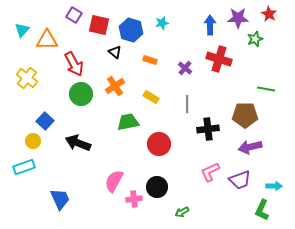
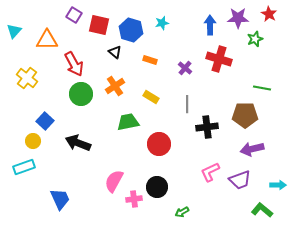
cyan triangle: moved 8 px left, 1 px down
green line: moved 4 px left, 1 px up
black cross: moved 1 px left, 2 px up
purple arrow: moved 2 px right, 2 px down
cyan arrow: moved 4 px right, 1 px up
green L-shape: rotated 105 degrees clockwise
